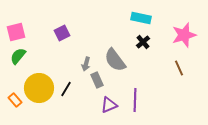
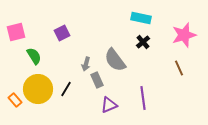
green semicircle: moved 16 px right; rotated 108 degrees clockwise
yellow circle: moved 1 px left, 1 px down
purple line: moved 8 px right, 2 px up; rotated 10 degrees counterclockwise
